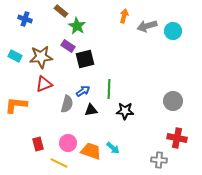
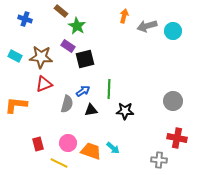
brown star: rotated 10 degrees clockwise
